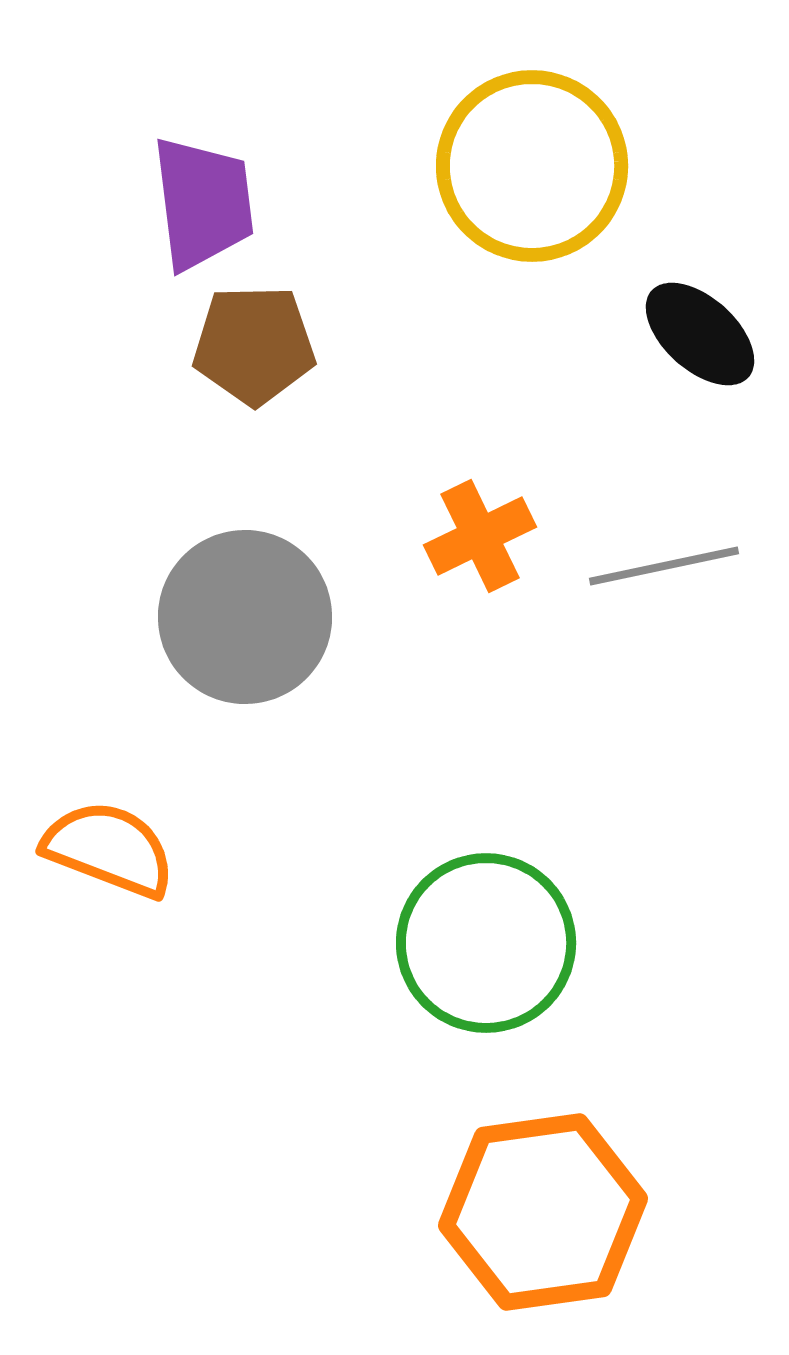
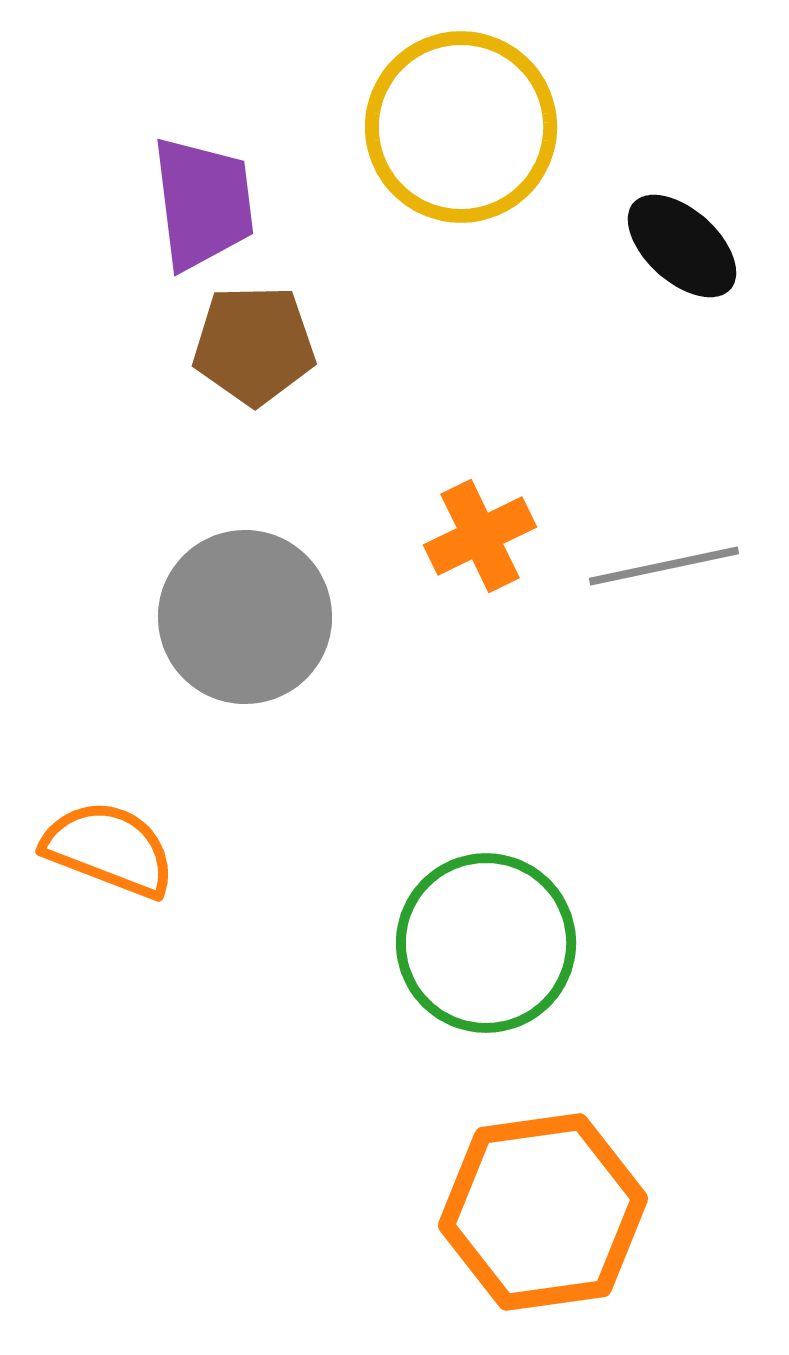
yellow circle: moved 71 px left, 39 px up
black ellipse: moved 18 px left, 88 px up
